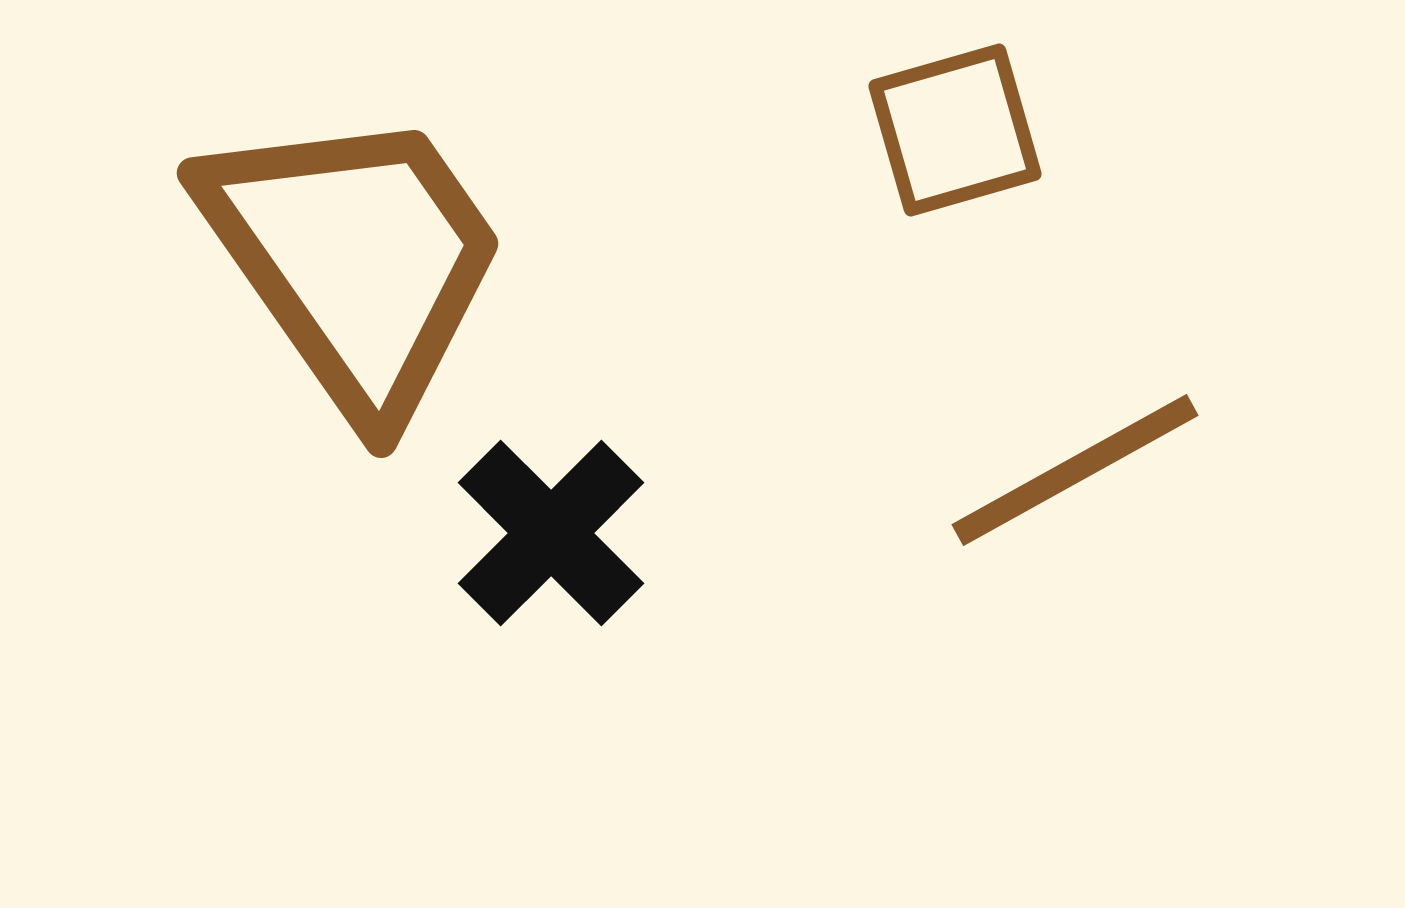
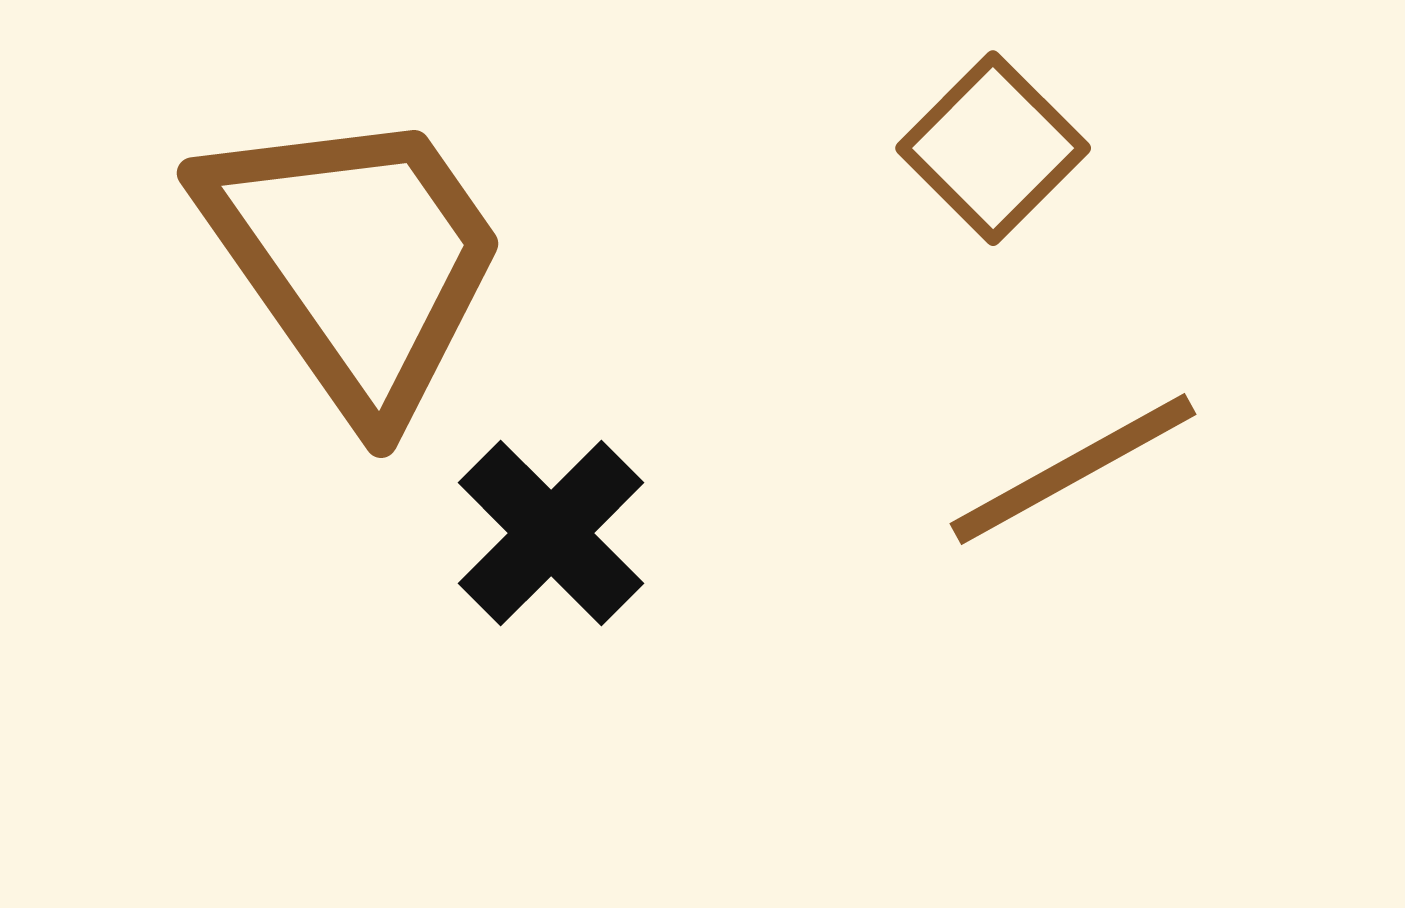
brown square: moved 38 px right, 18 px down; rotated 29 degrees counterclockwise
brown line: moved 2 px left, 1 px up
